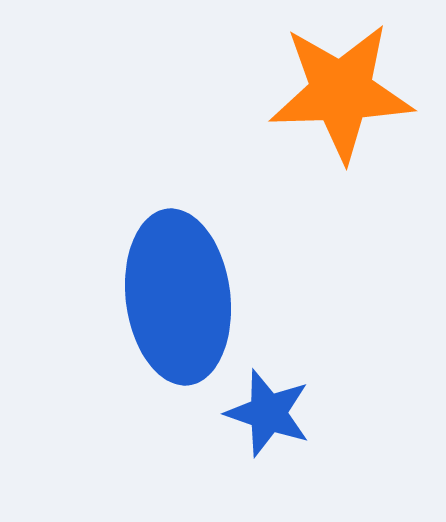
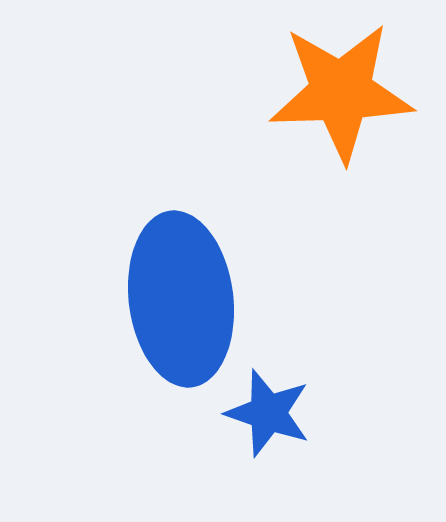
blue ellipse: moved 3 px right, 2 px down
